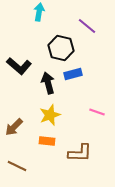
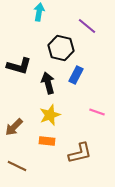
black L-shape: rotated 25 degrees counterclockwise
blue rectangle: moved 3 px right, 1 px down; rotated 48 degrees counterclockwise
brown L-shape: rotated 15 degrees counterclockwise
